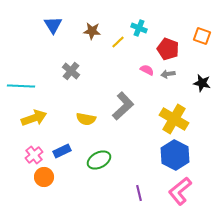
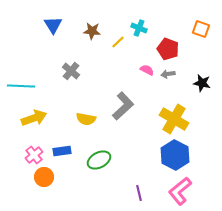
orange square: moved 1 px left, 7 px up
blue rectangle: rotated 18 degrees clockwise
